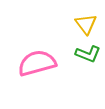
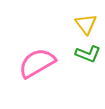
pink semicircle: rotated 15 degrees counterclockwise
